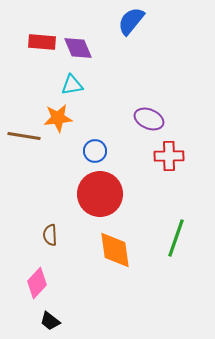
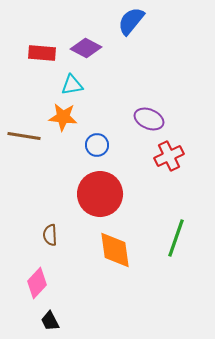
red rectangle: moved 11 px down
purple diamond: moved 8 px right; rotated 40 degrees counterclockwise
orange star: moved 5 px right, 1 px up; rotated 12 degrees clockwise
blue circle: moved 2 px right, 6 px up
red cross: rotated 24 degrees counterclockwise
black trapezoid: rotated 25 degrees clockwise
